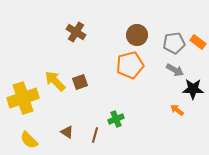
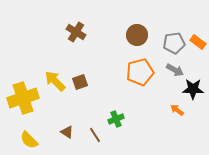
orange pentagon: moved 10 px right, 7 px down
brown line: rotated 49 degrees counterclockwise
